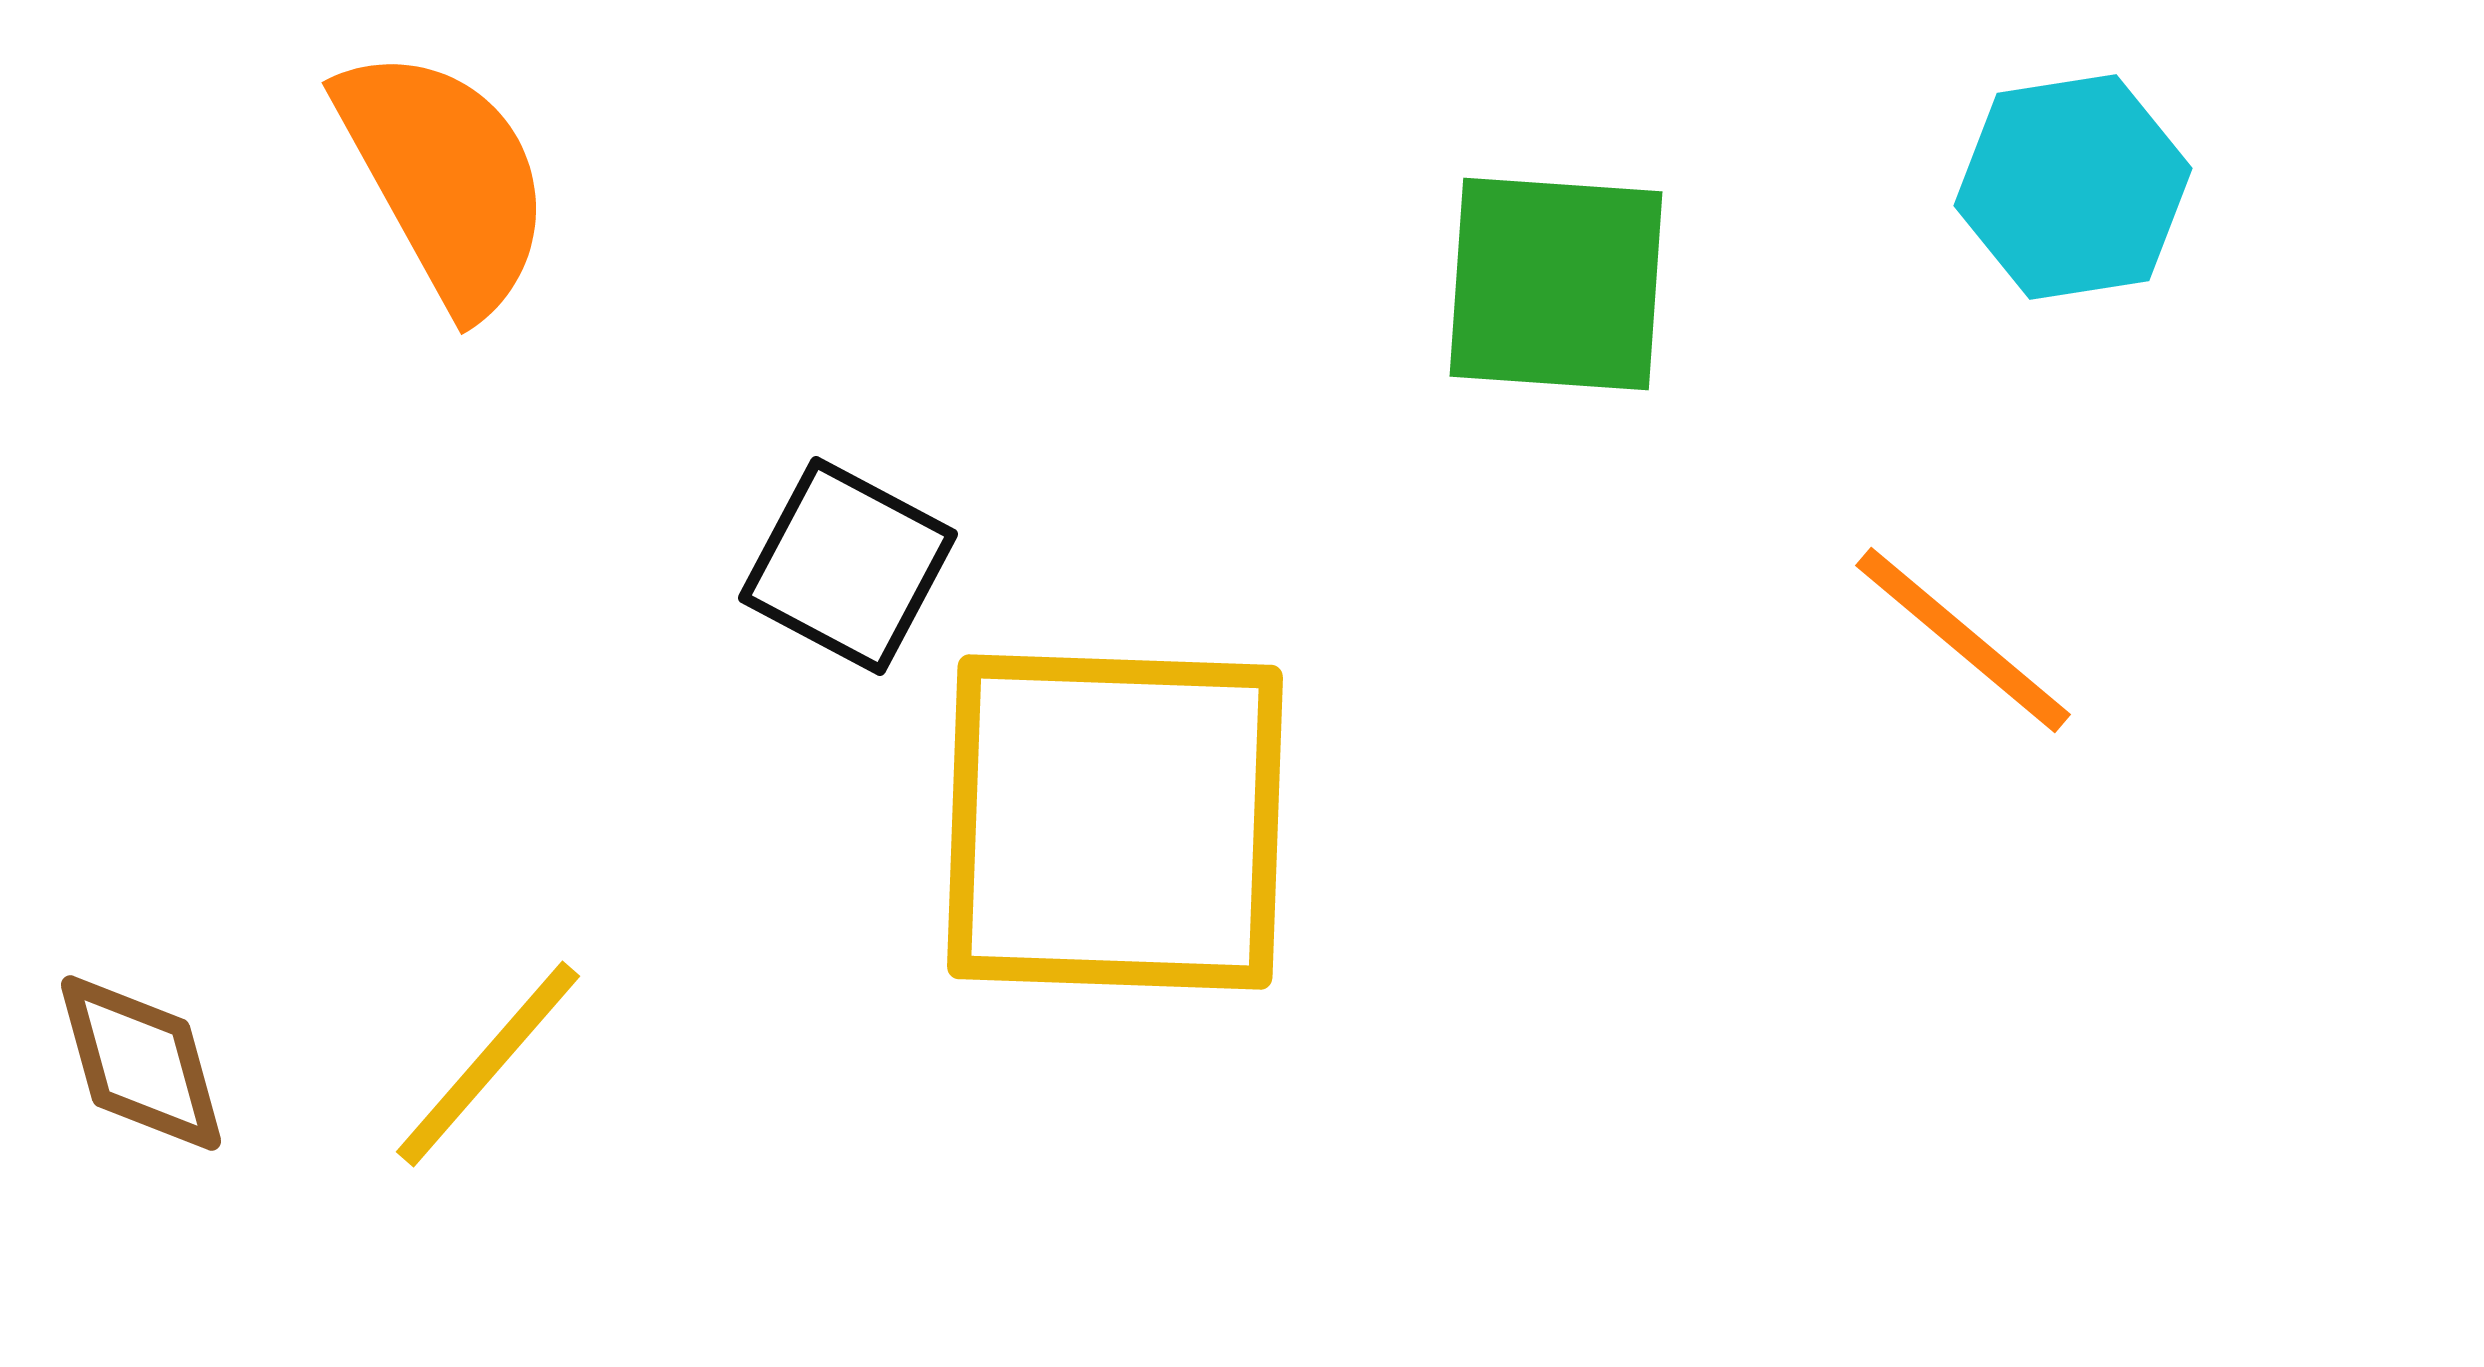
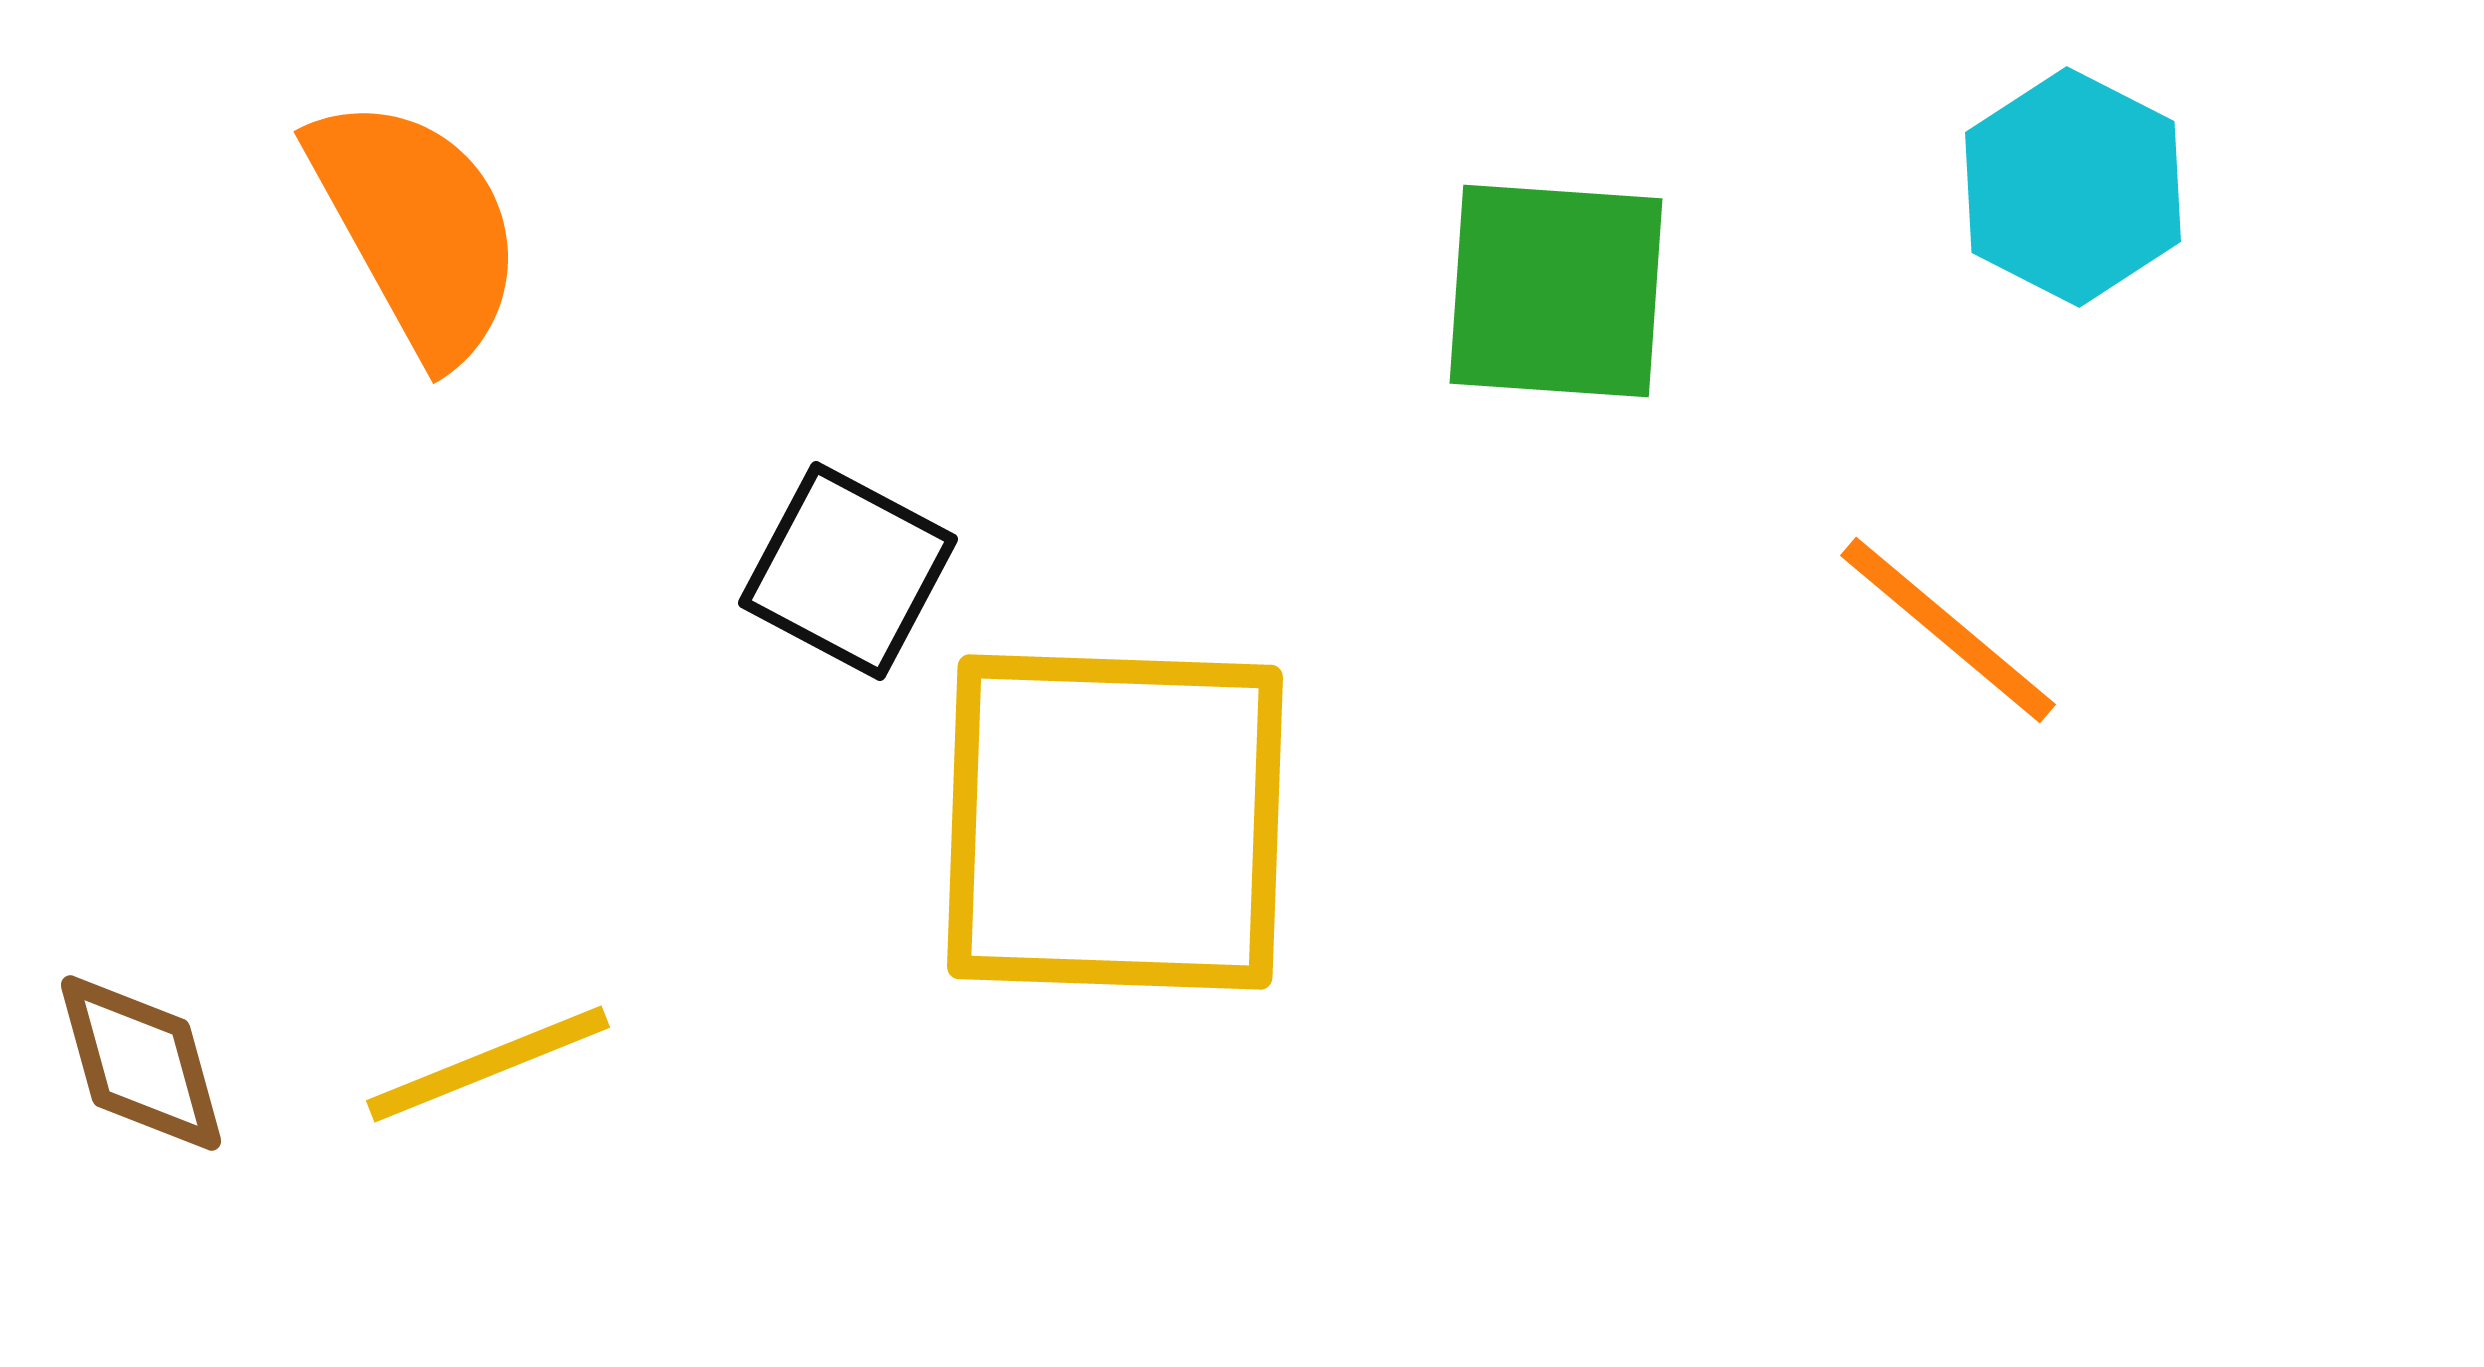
orange semicircle: moved 28 px left, 49 px down
cyan hexagon: rotated 24 degrees counterclockwise
green square: moved 7 px down
black square: moved 5 px down
orange line: moved 15 px left, 10 px up
yellow line: rotated 27 degrees clockwise
